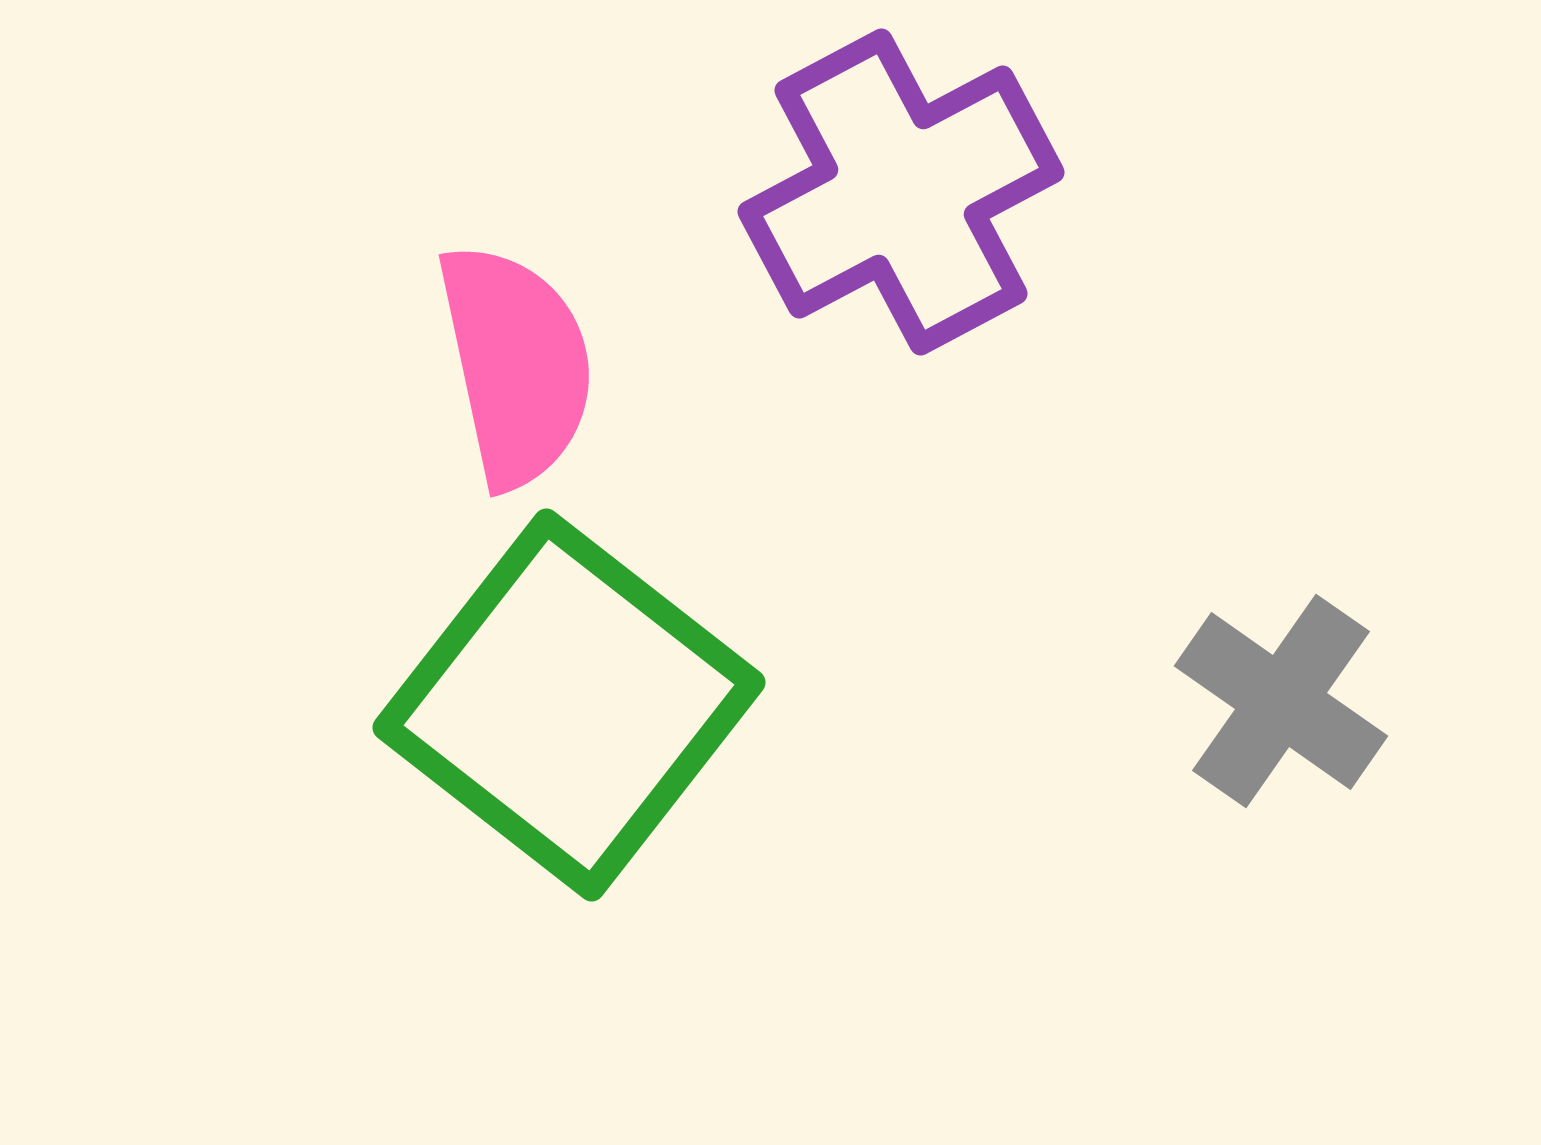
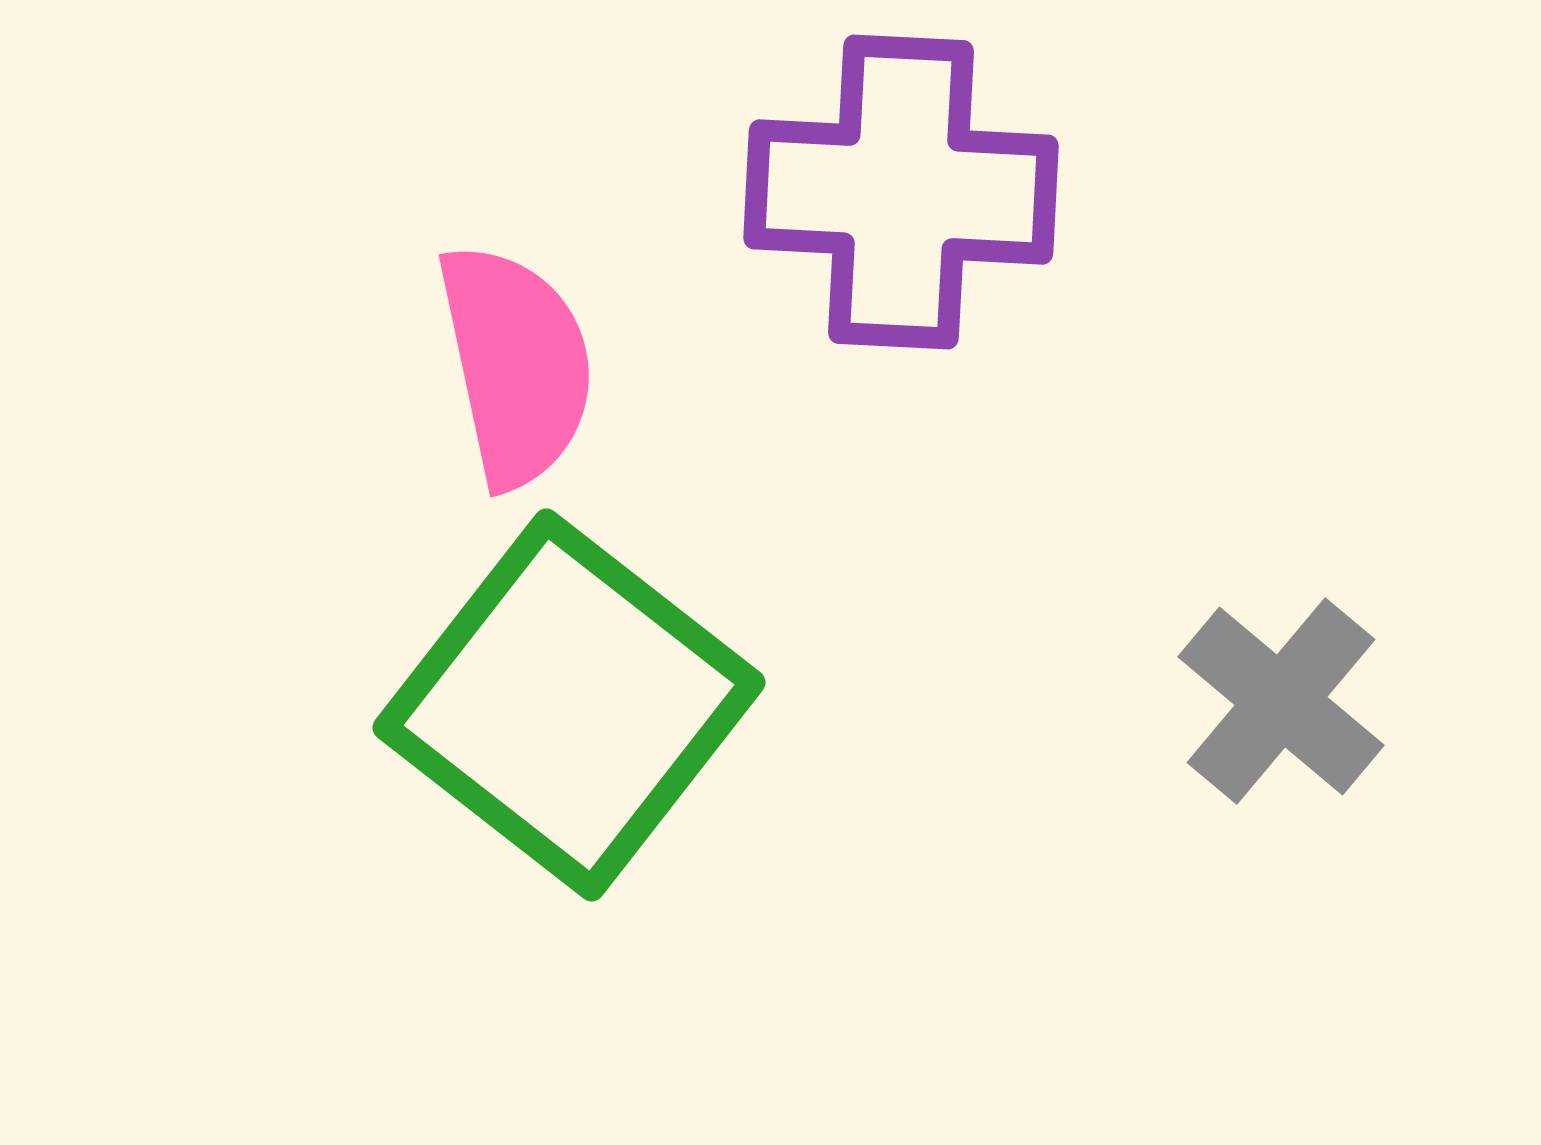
purple cross: rotated 31 degrees clockwise
gray cross: rotated 5 degrees clockwise
